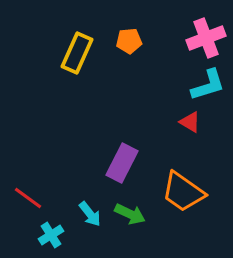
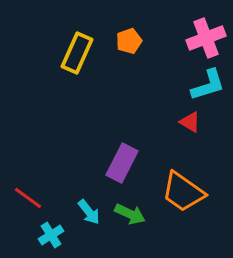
orange pentagon: rotated 15 degrees counterclockwise
cyan arrow: moved 1 px left, 2 px up
